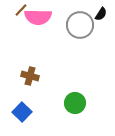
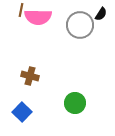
brown line: rotated 32 degrees counterclockwise
